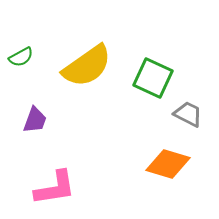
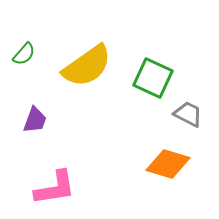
green semicircle: moved 3 px right, 3 px up; rotated 20 degrees counterclockwise
